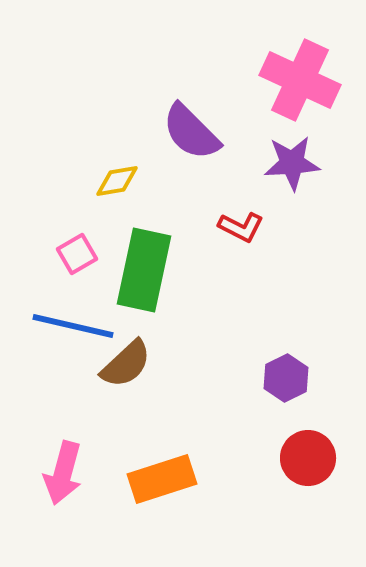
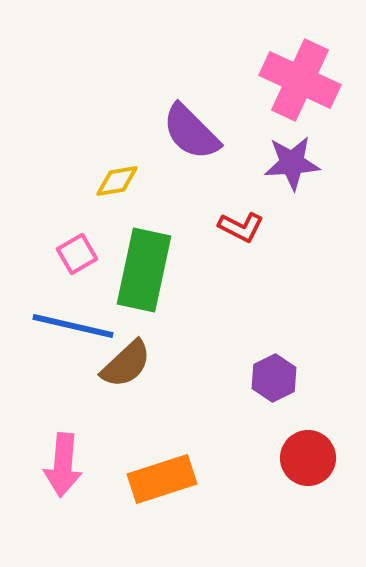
purple hexagon: moved 12 px left
pink arrow: moved 8 px up; rotated 10 degrees counterclockwise
